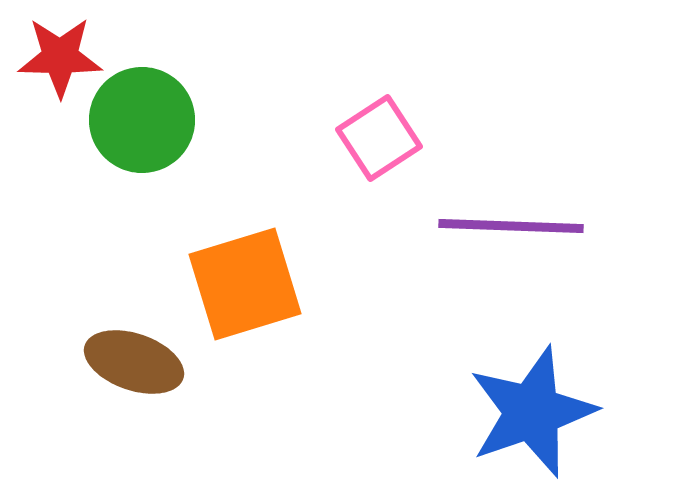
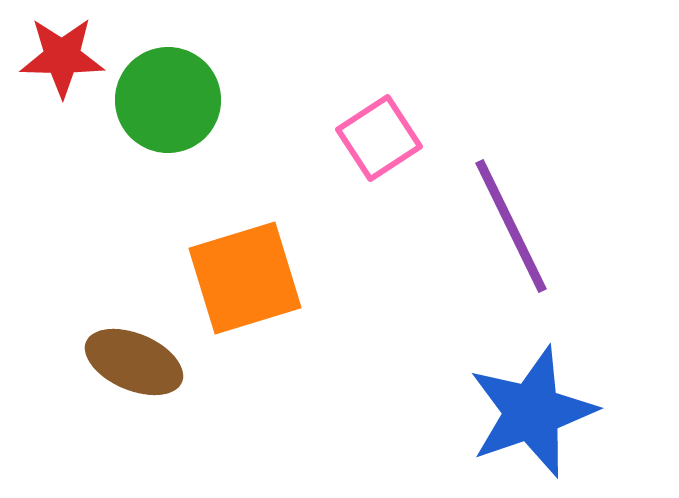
red star: moved 2 px right
green circle: moved 26 px right, 20 px up
purple line: rotated 62 degrees clockwise
orange square: moved 6 px up
brown ellipse: rotated 4 degrees clockwise
